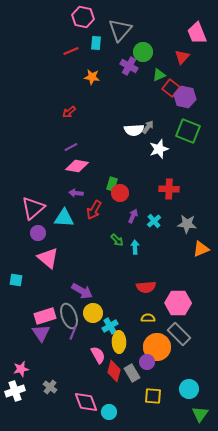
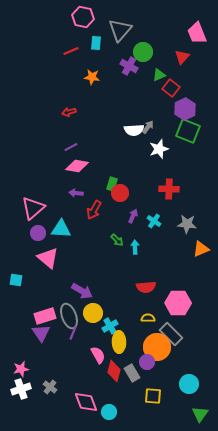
purple hexagon at (185, 97): moved 12 px down; rotated 20 degrees clockwise
red arrow at (69, 112): rotated 24 degrees clockwise
cyan triangle at (64, 218): moved 3 px left, 11 px down
cyan cross at (154, 221): rotated 16 degrees counterclockwise
gray rectangle at (179, 334): moved 8 px left
cyan circle at (189, 389): moved 5 px up
white cross at (15, 391): moved 6 px right, 2 px up
